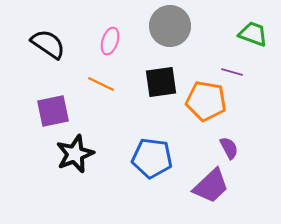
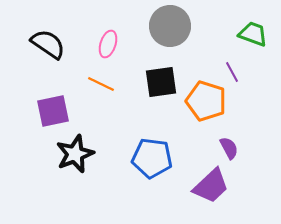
pink ellipse: moved 2 px left, 3 px down
purple line: rotated 45 degrees clockwise
orange pentagon: rotated 9 degrees clockwise
